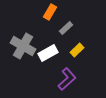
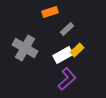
orange rectangle: rotated 42 degrees clockwise
gray rectangle: moved 1 px right, 1 px down
gray cross: moved 2 px right, 2 px down
white rectangle: moved 15 px right, 2 px down
